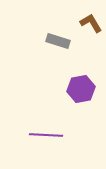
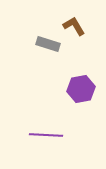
brown L-shape: moved 17 px left, 3 px down
gray rectangle: moved 10 px left, 3 px down
